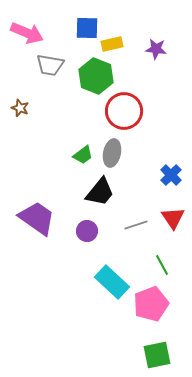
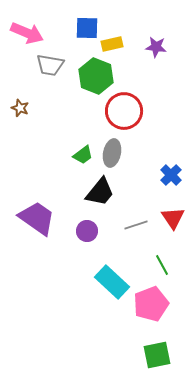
purple star: moved 2 px up
